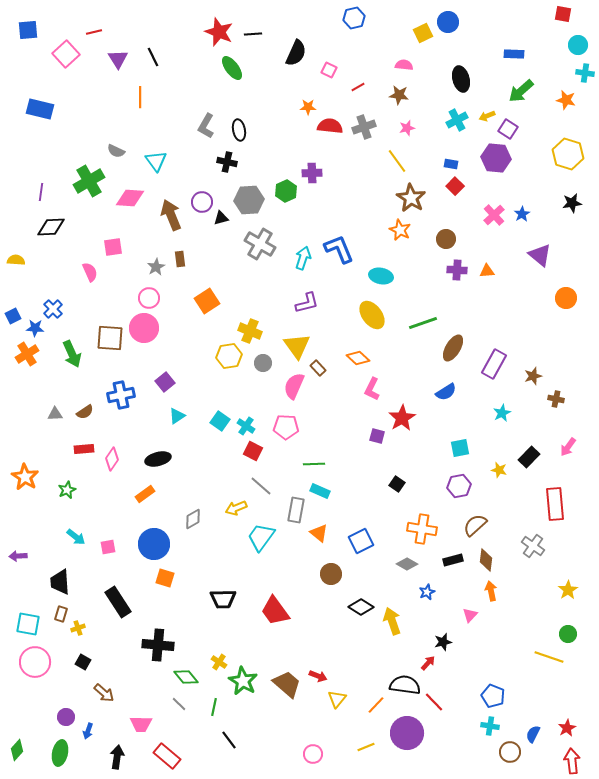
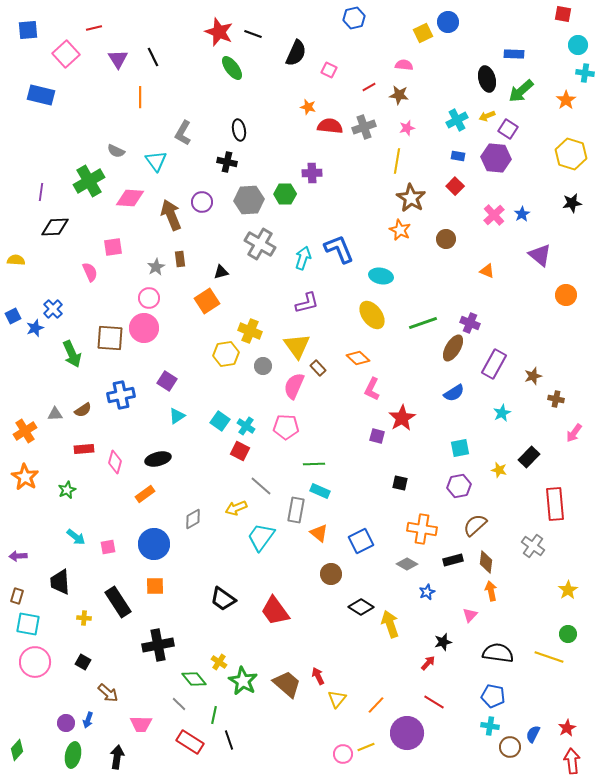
red line at (94, 32): moved 4 px up
black line at (253, 34): rotated 24 degrees clockwise
black ellipse at (461, 79): moved 26 px right
red line at (358, 87): moved 11 px right
orange star at (566, 100): rotated 24 degrees clockwise
orange star at (308, 107): rotated 14 degrees clockwise
blue rectangle at (40, 109): moved 1 px right, 14 px up
gray L-shape at (206, 126): moved 23 px left, 7 px down
yellow hexagon at (568, 154): moved 3 px right
yellow line at (397, 161): rotated 45 degrees clockwise
blue rectangle at (451, 164): moved 7 px right, 8 px up
green hexagon at (286, 191): moved 1 px left, 3 px down; rotated 25 degrees clockwise
black triangle at (221, 218): moved 54 px down
black diamond at (51, 227): moved 4 px right
purple cross at (457, 270): moved 13 px right, 53 px down; rotated 18 degrees clockwise
orange triangle at (487, 271): rotated 28 degrees clockwise
orange circle at (566, 298): moved 3 px up
blue star at (35, 328): rotated 24 degrees counterclockwise
orange cross at (27, 354): moved 2 px left, 77 px down
yellow hexagon at (229, 356): moved 3 px left, 2 px up
gray circle at (263, 363): moved 3 px down
purple square at (165, 382): moved 2 px right, 1 px up; rotated 18 degrees counterclockwise
blue semicircle at (446, 392): moved 8 px right, 1 px down
brown semicircle at (85, 412): moved 2 px left, 2 px up
pink arrow at (568, 447): moved 6 px right, 14 px up
red square at (253, 451): moved 13 px left
pink diamond at (112, 459): moved 3 px right, 3 px down; rotated 20 degrees counterclockwise
black square at (397, 484): moved 3 px right, 1 px up; rotated 21 degrees counterclockwise
brown diamond at (486, 560): moved 2 px down
orange square at (165, 578): moved 10 px left, 8 px down; rotated 18 degrees counterclockwise
black trapezoid at (223, 599): rotated 36 degrees clockwise
brown rectangle at (61, 614): moved 44 px left, 18 px up
yellow arrow at (392, 621): moved 2 px left, 3 px down
yellow cross at (78, 628): moved 6 px right, 10 px up; rotated 24 degrees clockwise
black cross at (158, 645): rotated 16 degrees counterclockwise
red arrow at (318, 676): rotated 138 degrees counterclockwise
green diamond at (186, 677): moved 8 px right, 2 px down
black semicircle at (405, 685): moved 93 px right, 32 px up
brown arrow at (104, 693): moved 4 px right
blue pentagon at (493, 696): rotated 10 degrees counterclockwise
red line at (434, 702): rotated 15 degrees counterclockwise
green line at (214, 707): moved 8 px down
purple circle at (66, 717): moved 6 px down
blue arrow at (88, 731): moved 11 px up
black line at (229, 740): rotated 18 degrees clockwise
brown circle at (510, 752): moved 5 px up
green ellipse at (60, 753): moved 13 px right, 2 px down
pink circle at (313, 754): moved 30 px right
red rectangle at (167, 756): moved 23 px right, 14 px up; rotated 8 degrees counterclockwise
